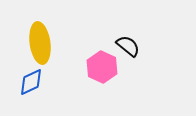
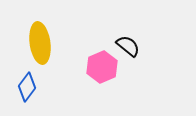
pink hexagon: rotated 12 degrees clockwise
blue diamond: moved 4 px left, 5 px down; rotated 28 degrees counterclockwise
